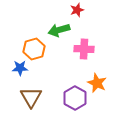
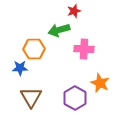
red star: moved 3 px left, 1 px down
orange hexagon: rotated 15 degrees clockwise
orange star: moved 3 px right
